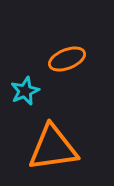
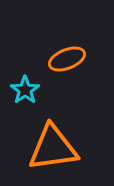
cyan star: moved 1 px up; rotated 12 degrees counterclockwise
